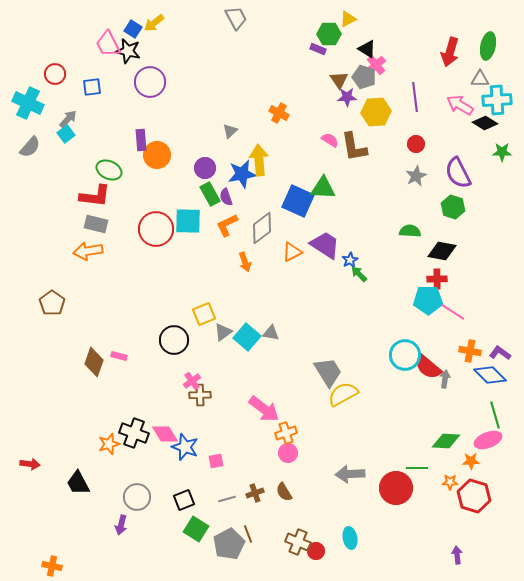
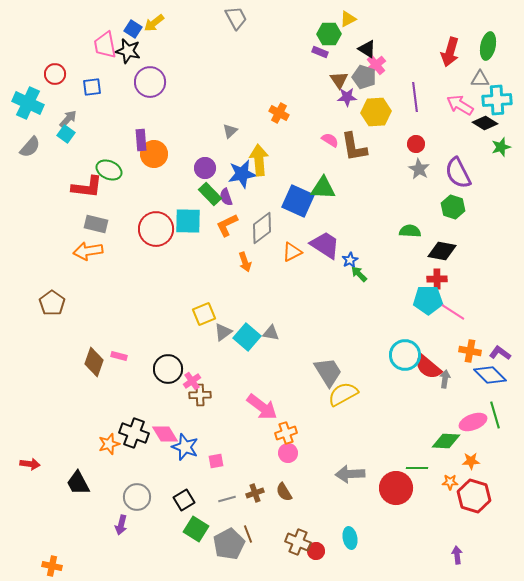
pink trapezoid at (108, 44): moved 3 px left, 1 px down; rotated 16 degrees clockwise
purple rectangle at (318, 49): moved 2 px right, 3 px down
cyan square at (66, 134): rotated 18 degrees counterclockwise
green star at (502, 152): moved 1 px left, 5 px up; rotated 18 degrees counterclockwise
orange circle at (157, 155): moved 3 px left, 1 px up
gray star at (416, 176): moved 3 px right, 7 px up; rotated 15 degrees counterclockwise
green rectangle at (210, 194): rotated 15 degrees counterclockwise
red L-shape at (95, 196): moved 8 px left, 9 px up
black circle at (174, 340): moved 6 px left, 29 px down
pink arrow at (264, 409): moved 2 px left, 2 px up
pink ellipse at (488, 440): moved 15 px left, 18 px up
black square at (184, 500): rotated 10 degrees counterclockwise
